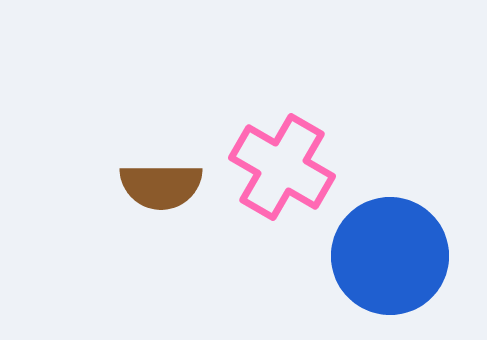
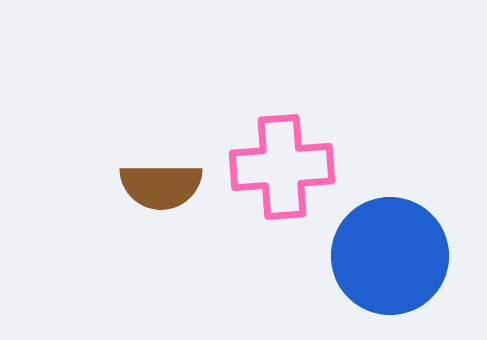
pink cross: rotated 34 degrees counterclockwise
